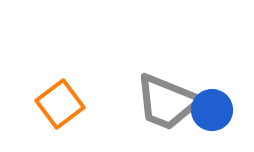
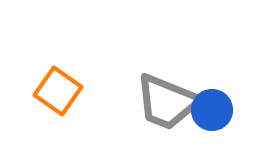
orange square: moved 2 px left, 13 px up; rotated 18 degrees counterclockwise
